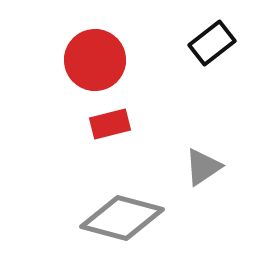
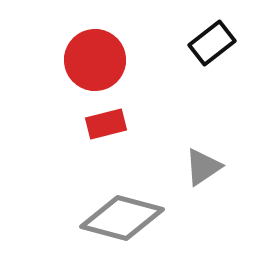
red rectangle: moved 4 px left
